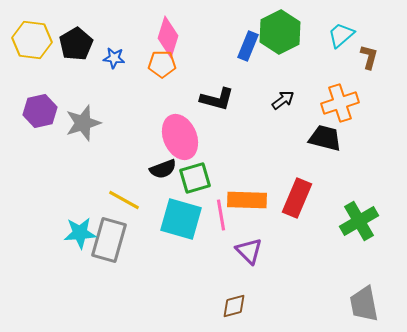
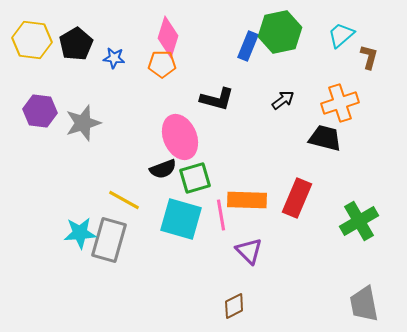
green hexagon: rotated 15 degrees clockwise
purple hexagon: rotated 20 degrees clockwise
brown diamond: rotated 12 degrees counterclockwise
